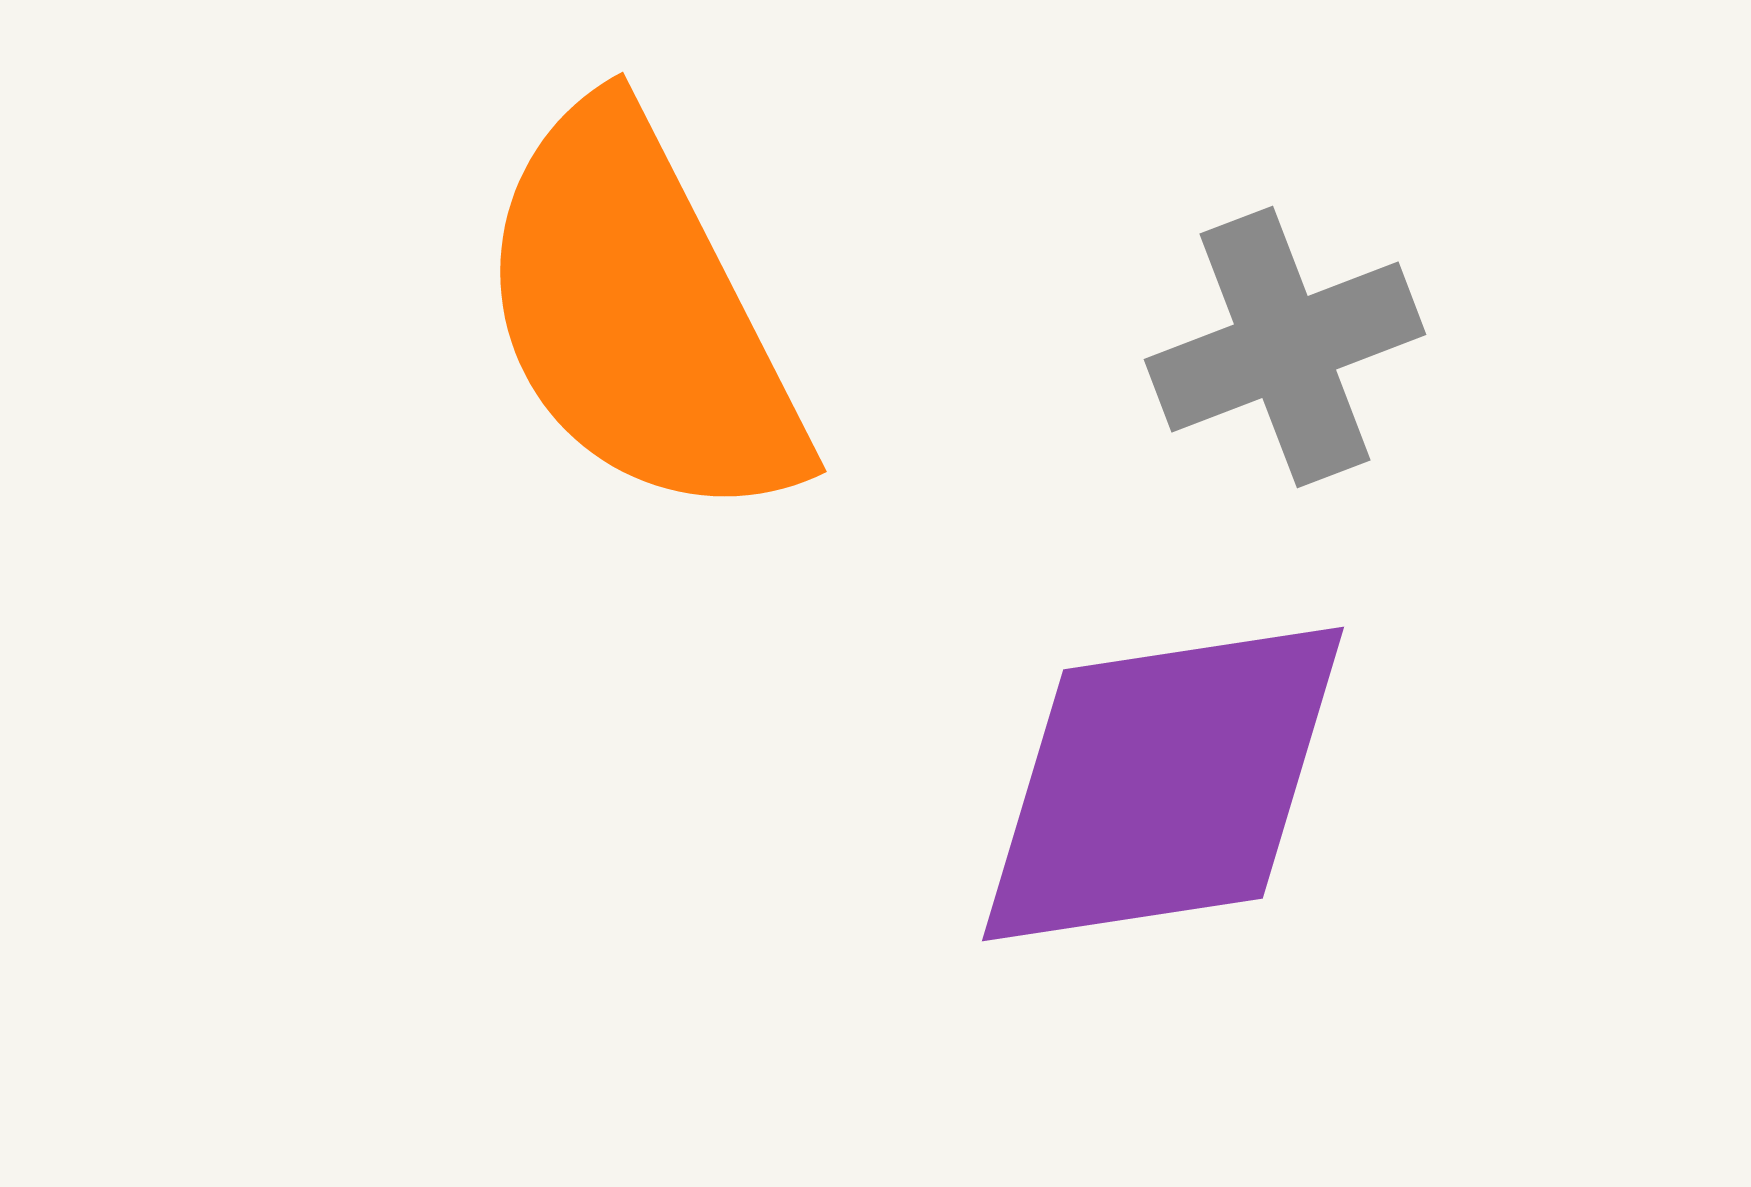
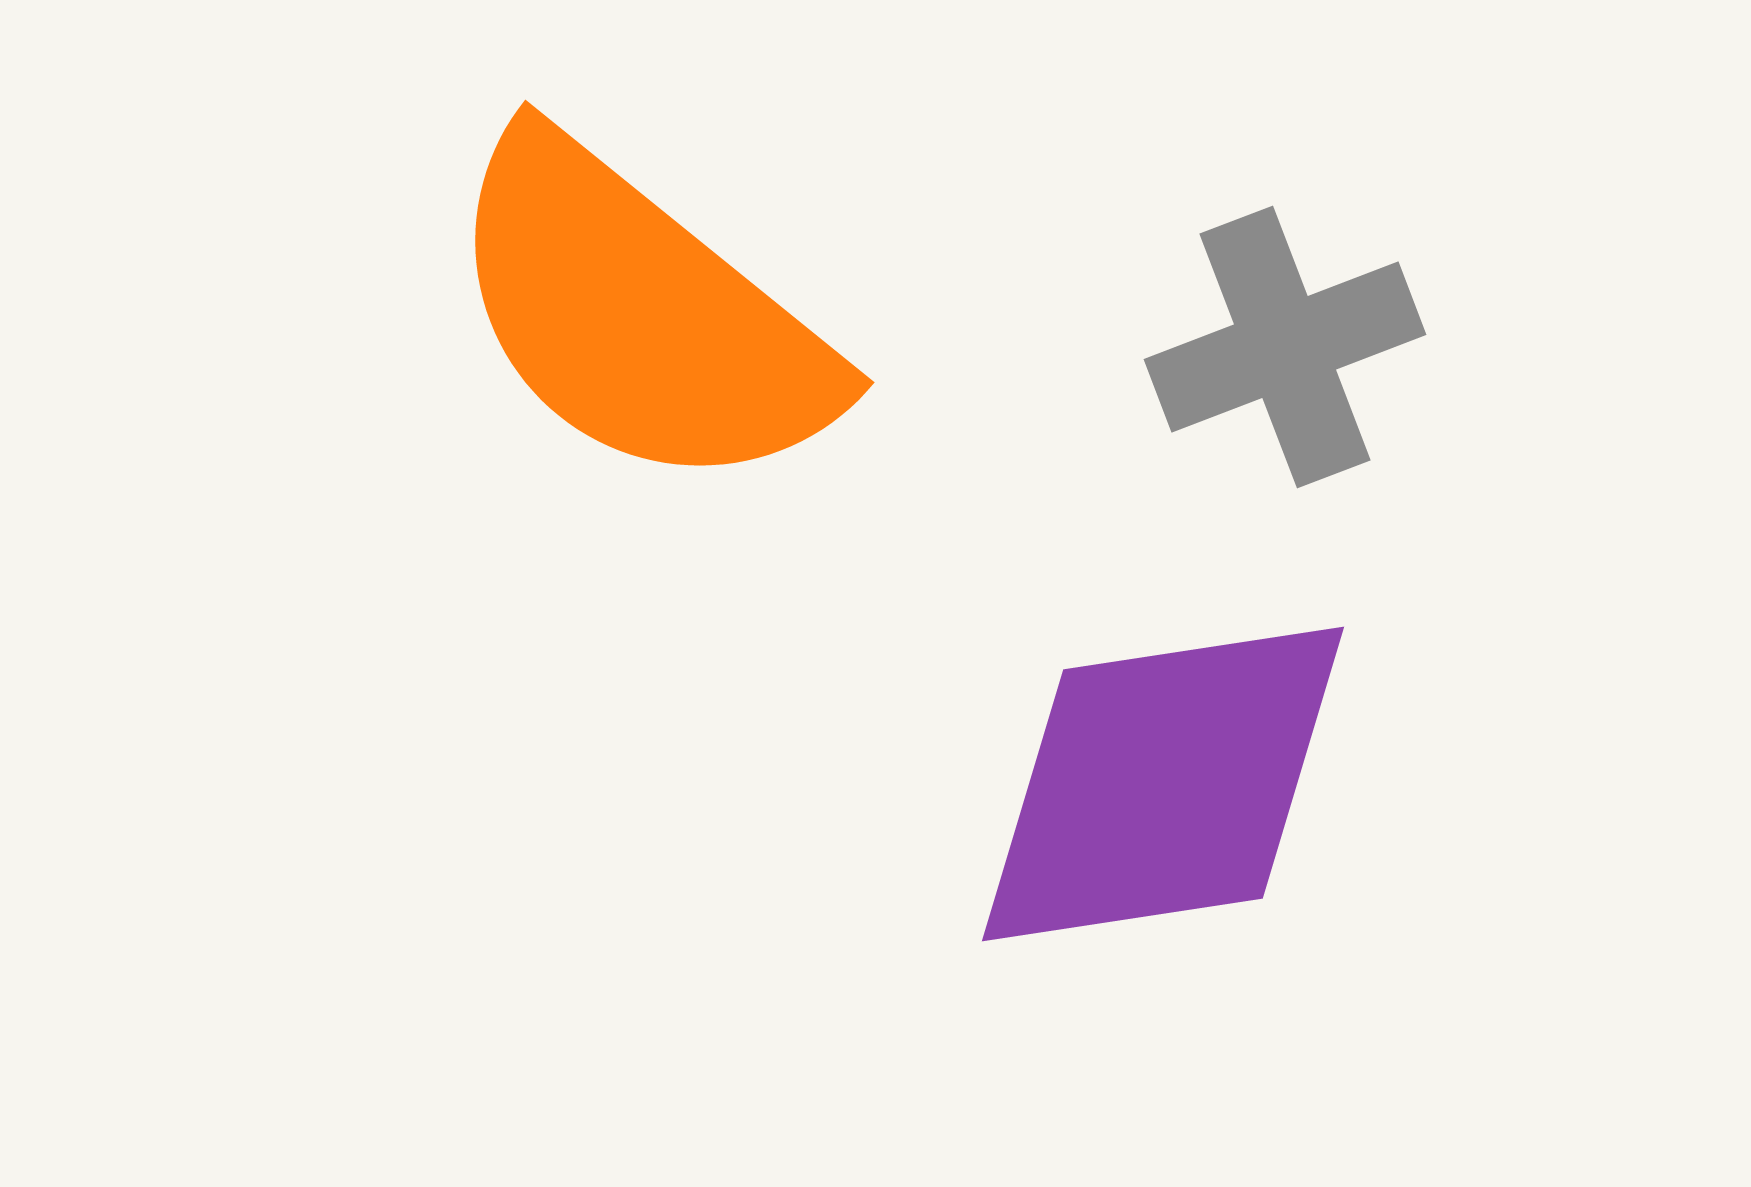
orange semicircle: rotated 24 degrees counterclockwise
